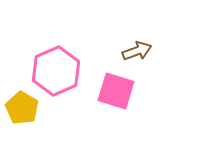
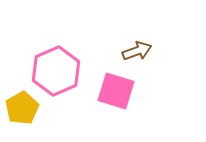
yellow pentagon: rotated 12 degrees clockwise
